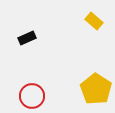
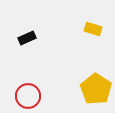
yellow rectangle: moved 1 px left, 8 px down; rotated 24 degrees counterclockwise
red circle: moved 4 px left
